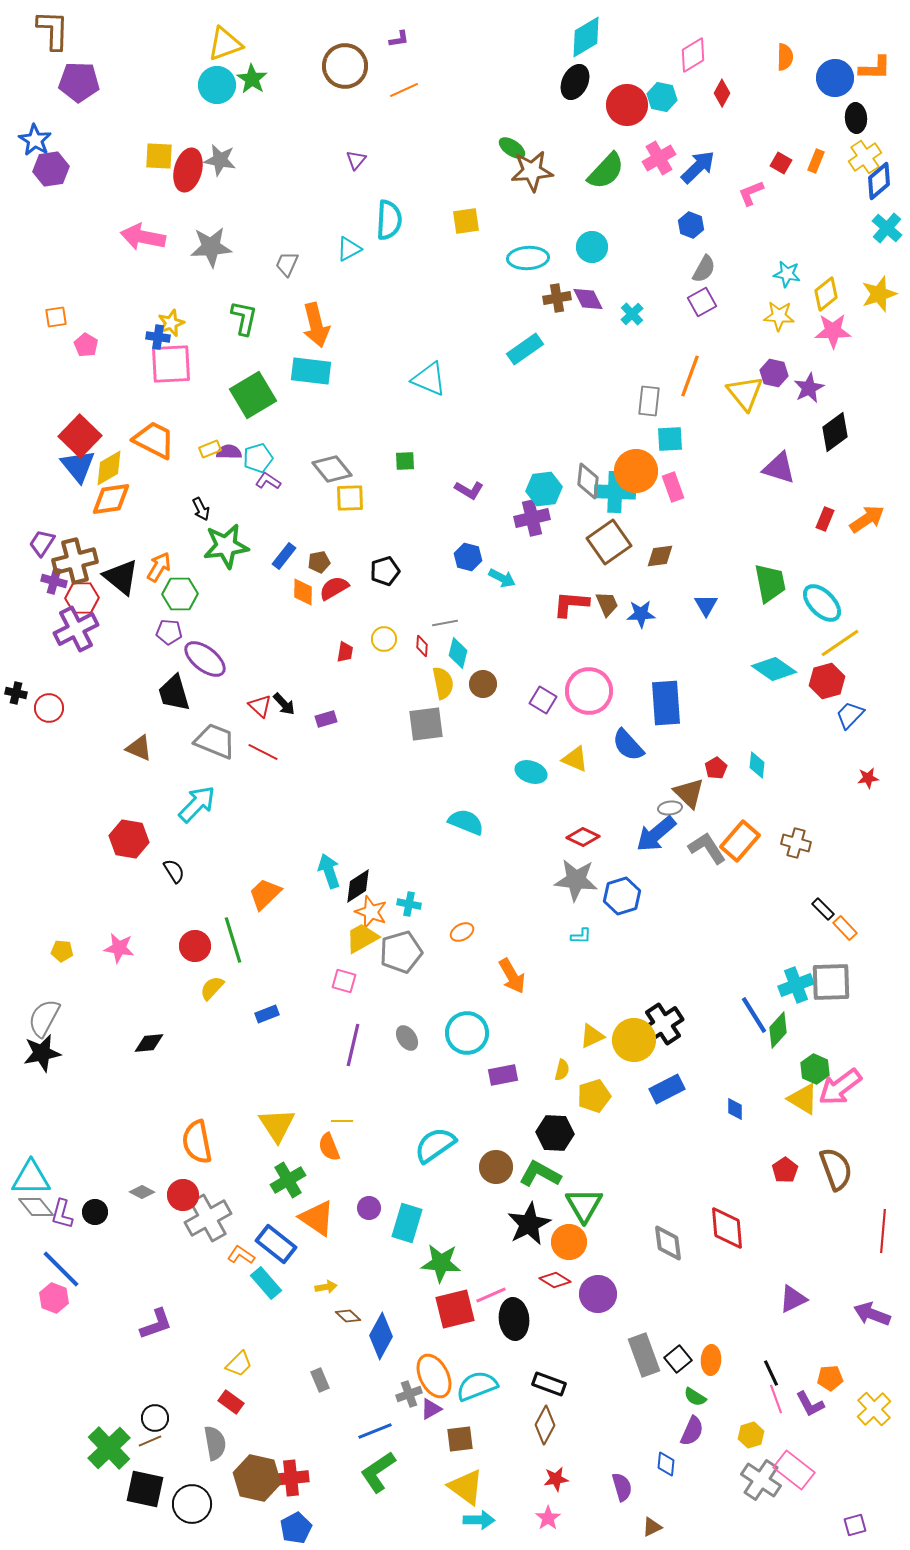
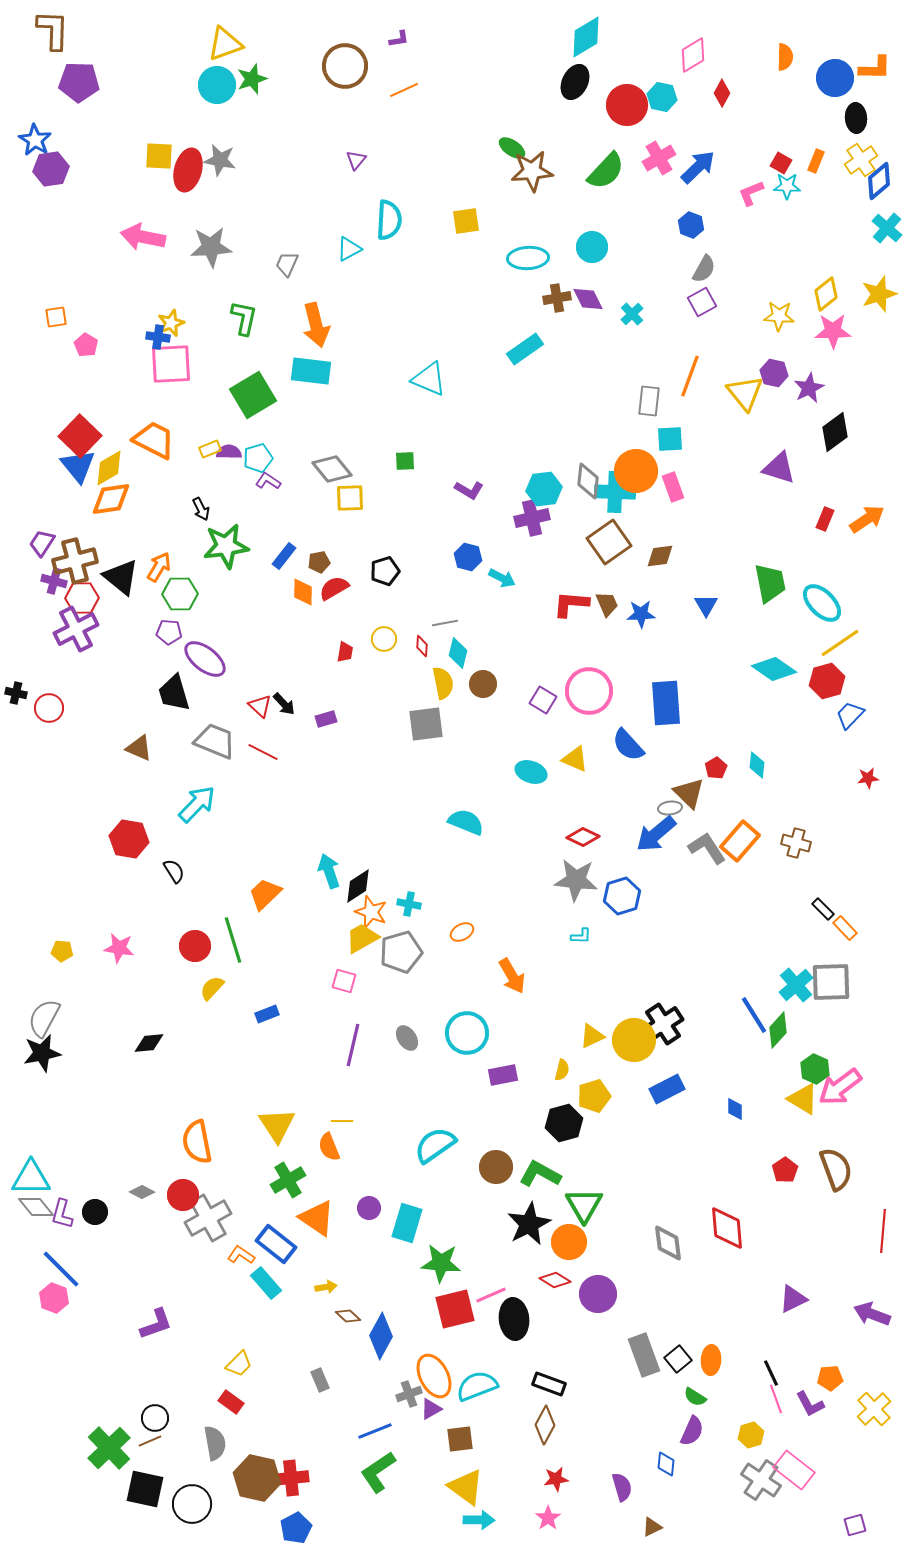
green star at (252, 79): rotated 20 degrees clockwise
yellow cross at (865, 157): moved 4 px left, 3 px down
cyan star at (787, 274): moved 88 px up; rotated 8 degrees counterclockwise
cyan cross at (796, 985): rotated 20 degrees counterclockwise
black hexagon at (555, 1133): moved 9 px right, 10 px up; rotated 18 degrees counterclockwise
